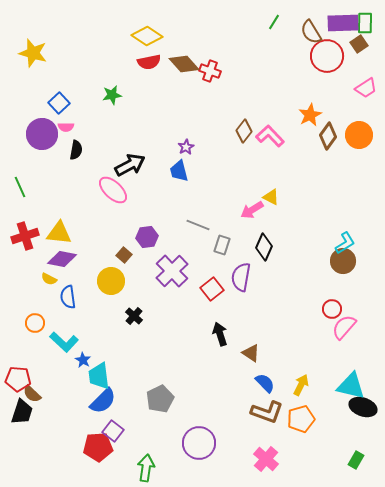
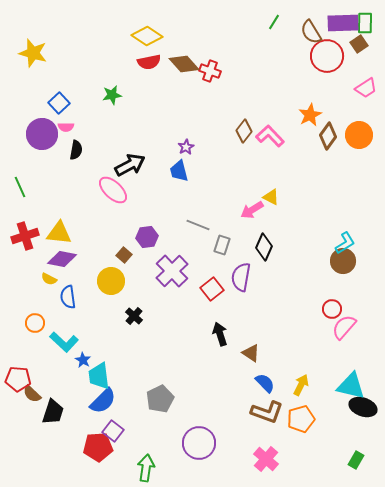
black trapezoid at (22, 412): moved 31 px right
